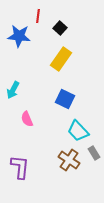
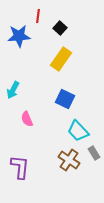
blue star: rotated 10 degrees counterclockwise
